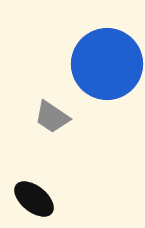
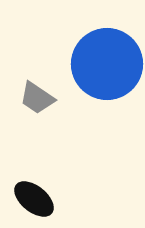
gray trapezoid: moved 15 px left, 19 px up
